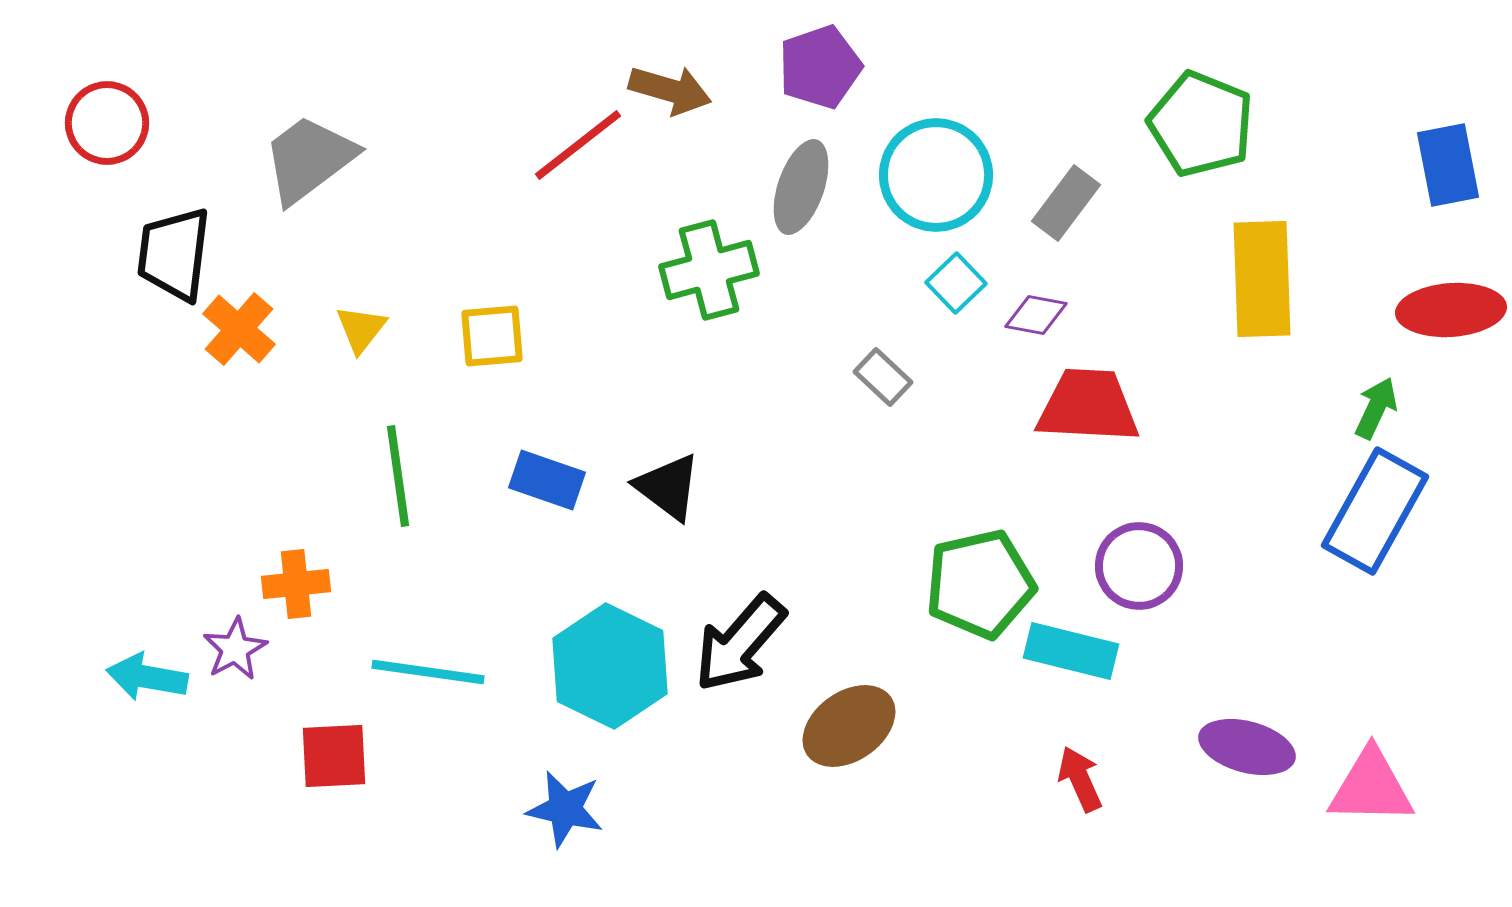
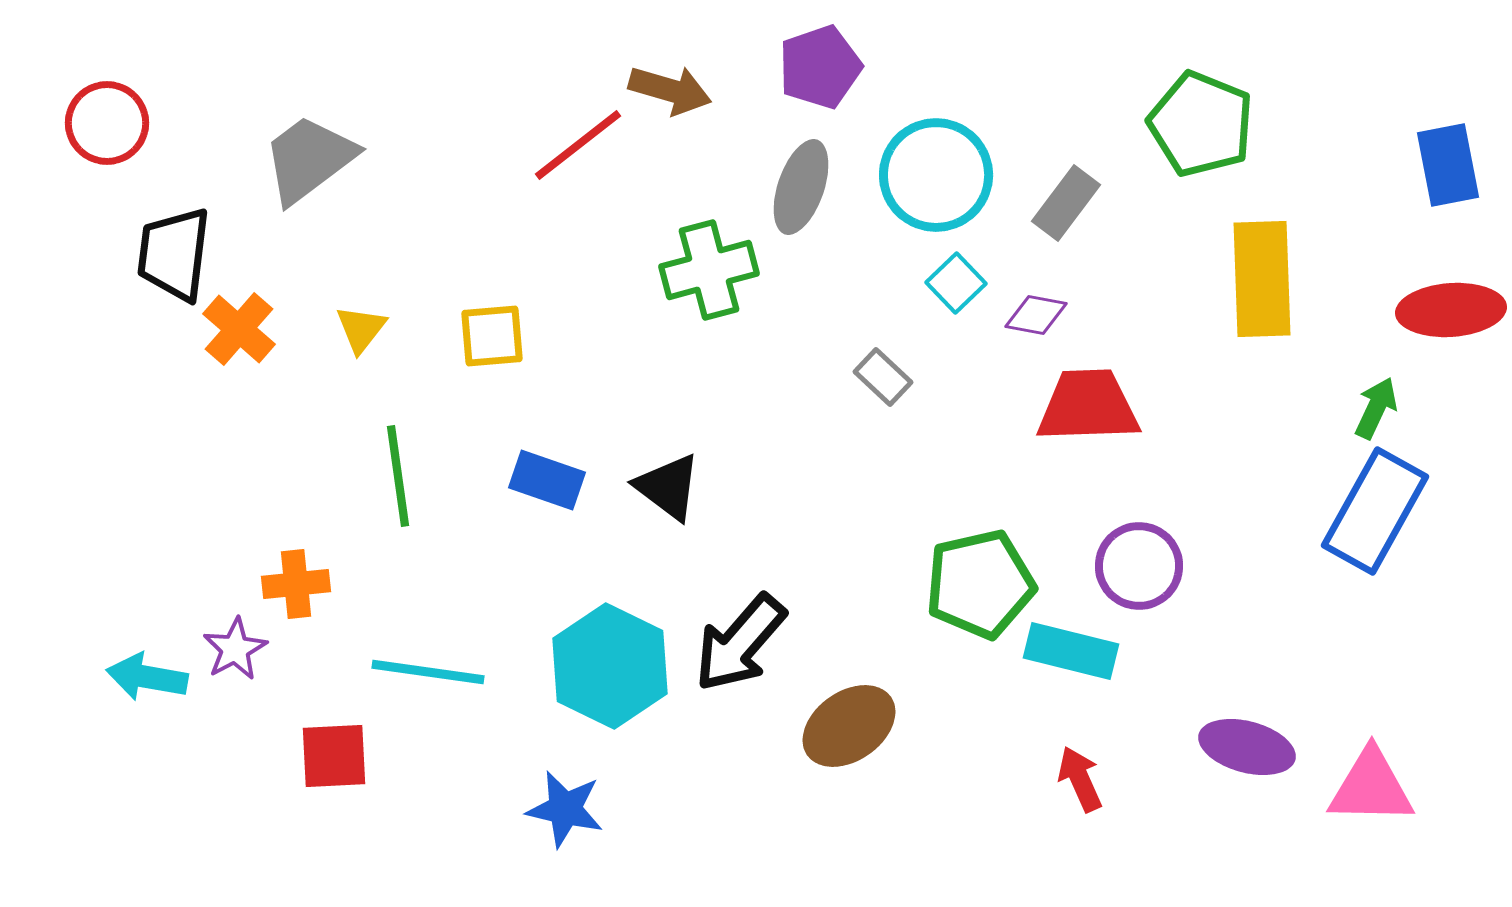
red trapezoid at (1088, 406): rotated 5 degrees counterclockwise
